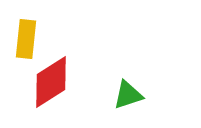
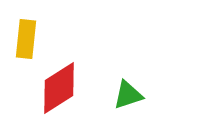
red diamond: moved 8 px right, 6 px down
